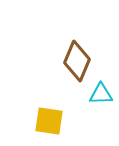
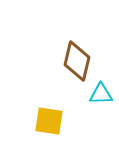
brown diamond: rotated 9 degrees counterclockwise
